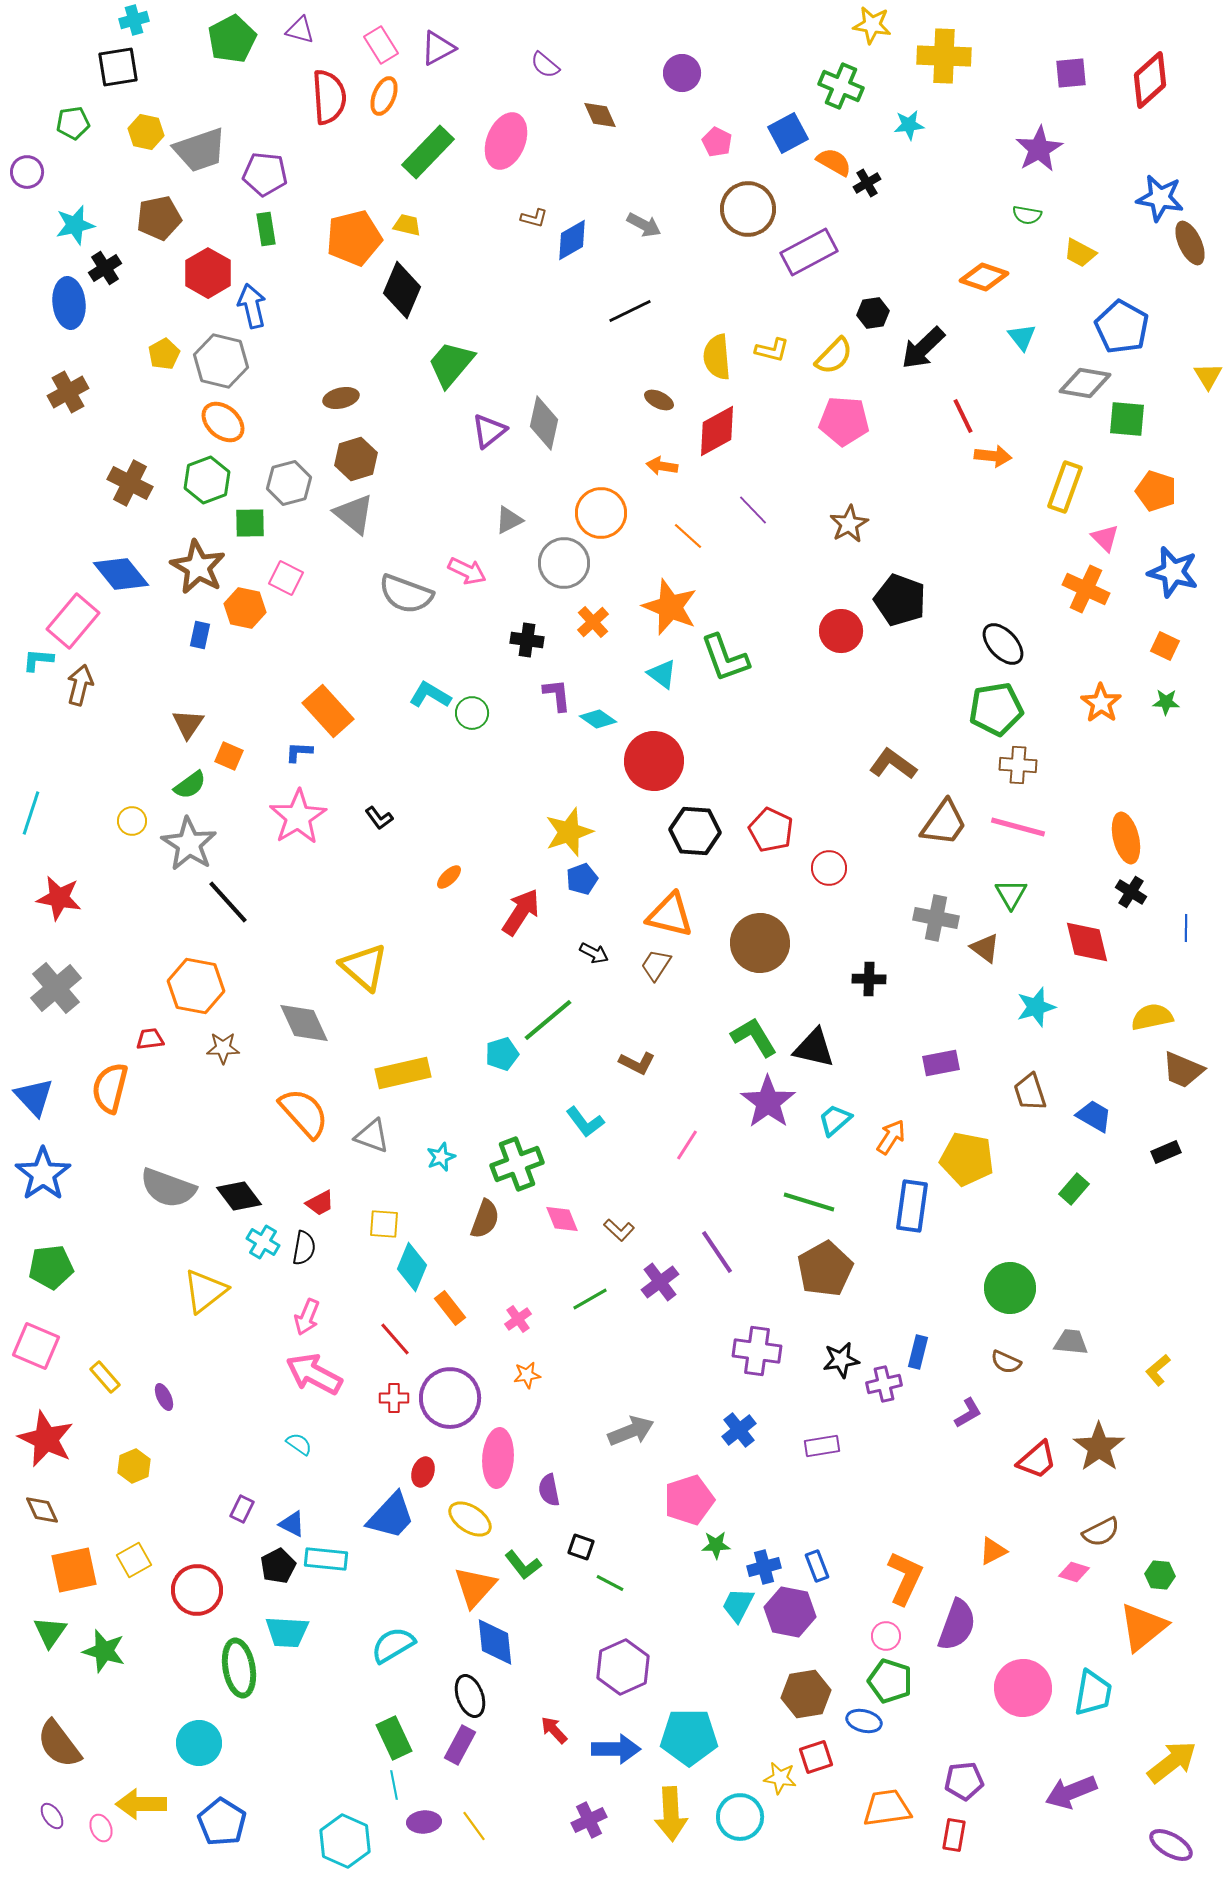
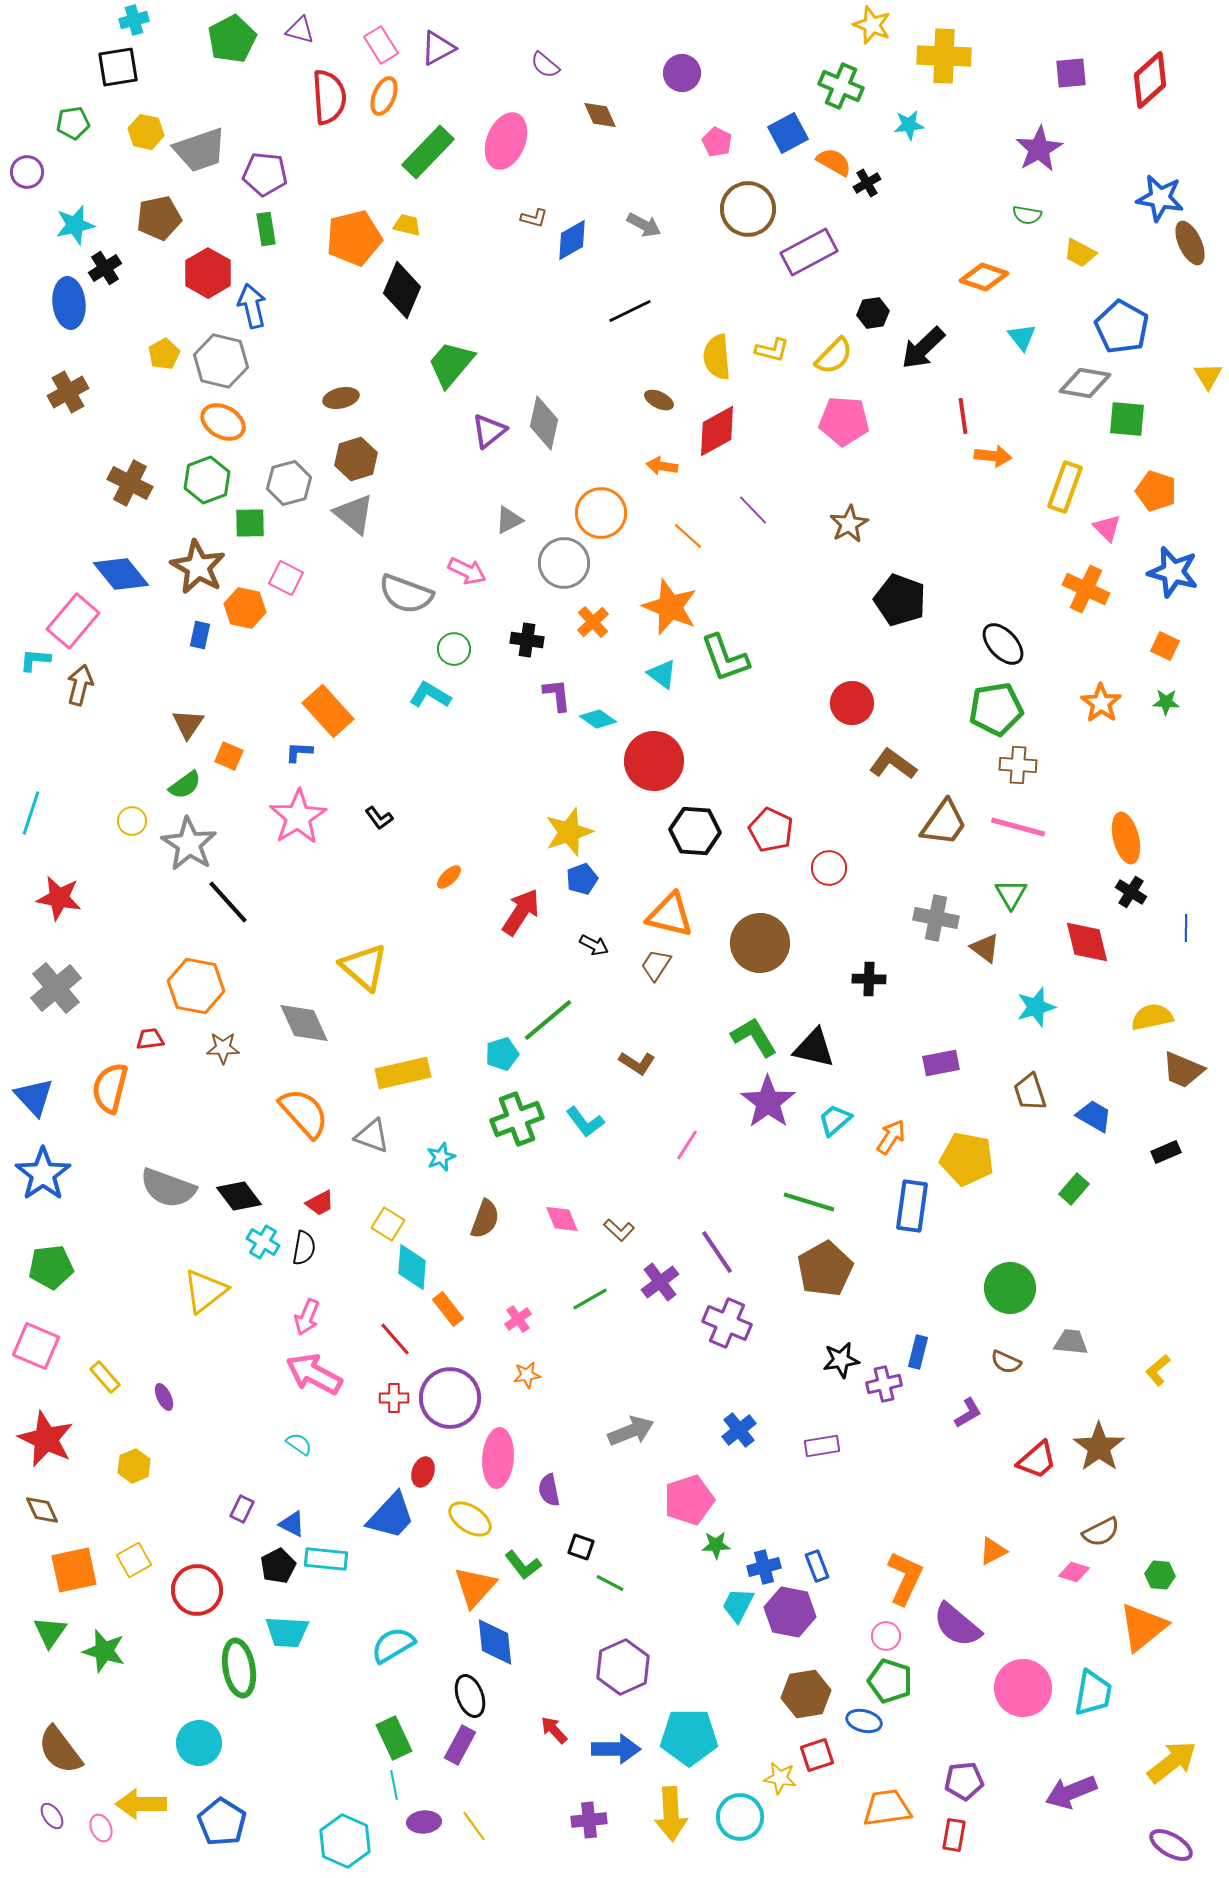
yellow star at (872, 25): rotated 12 degrees clockwise
red line at (963, 416): rotated 18 degrees clockwise
orange ellipse at (223, 422): rotated 12 degrees counterclockwise
pink triangle at (1105, 538): moved 2 px right, 10 px up
red circle at (841, 631): moved 11 px right, 72 px down
cyan L-shape at (38, 660): moved 3 px left
green circle at (472, 713): moved 18 px left, 64 px up
green semicircle at (190, 785): moved 5 px left
black arrow at (594, 953): moved 8 px up
brown L-shape at (637, 1063): rotated 6 degrees clockwise
green cross at (517, 1164): moved 45 px up
yellow square at (384, 1224): moved 4 px right; rotated 28 degrees clockwise
cyan diamond at (412, 1267): rotated 18 degrees counterclockwise
orange rectangle at (450, 1308): moved 2 px left, 1 px down
purple cross at (757, 1351): moved 30 px left, 28 px up; rotated 15 degrees clockwise
purple semicircle at (957, 1625): rotated 110 degrees clockwise
brown semicircle at (59, 1744): moved 1 px right, 6 px down
red square at (816, 1757): moved 1 px right, 2 px up
purple cross at (589, 1820): rotated 20 degrees clockwise
